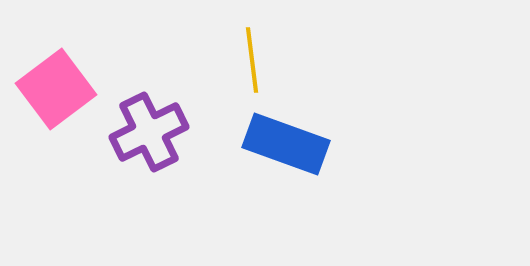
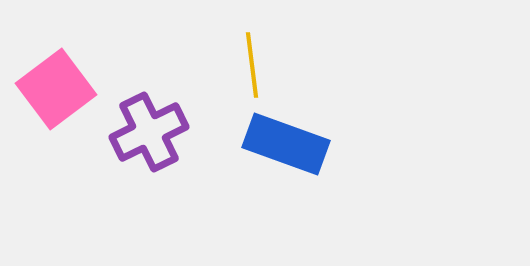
yellow line: moved 5 px down
